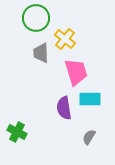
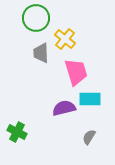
purple semicircle: rotated 85 degrees clockwise
